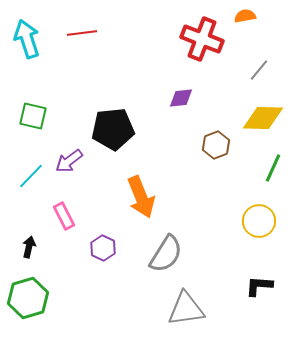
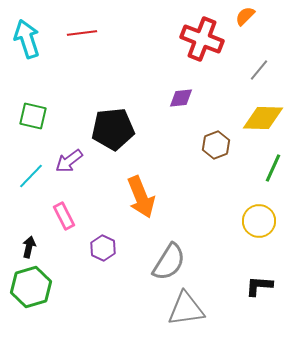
orange semicircle: rotated 35 degrees counterclockwise
gray semicircle: moved 3 px right, 8 px down
green hexagon: moved 3 px right, 11 px up
